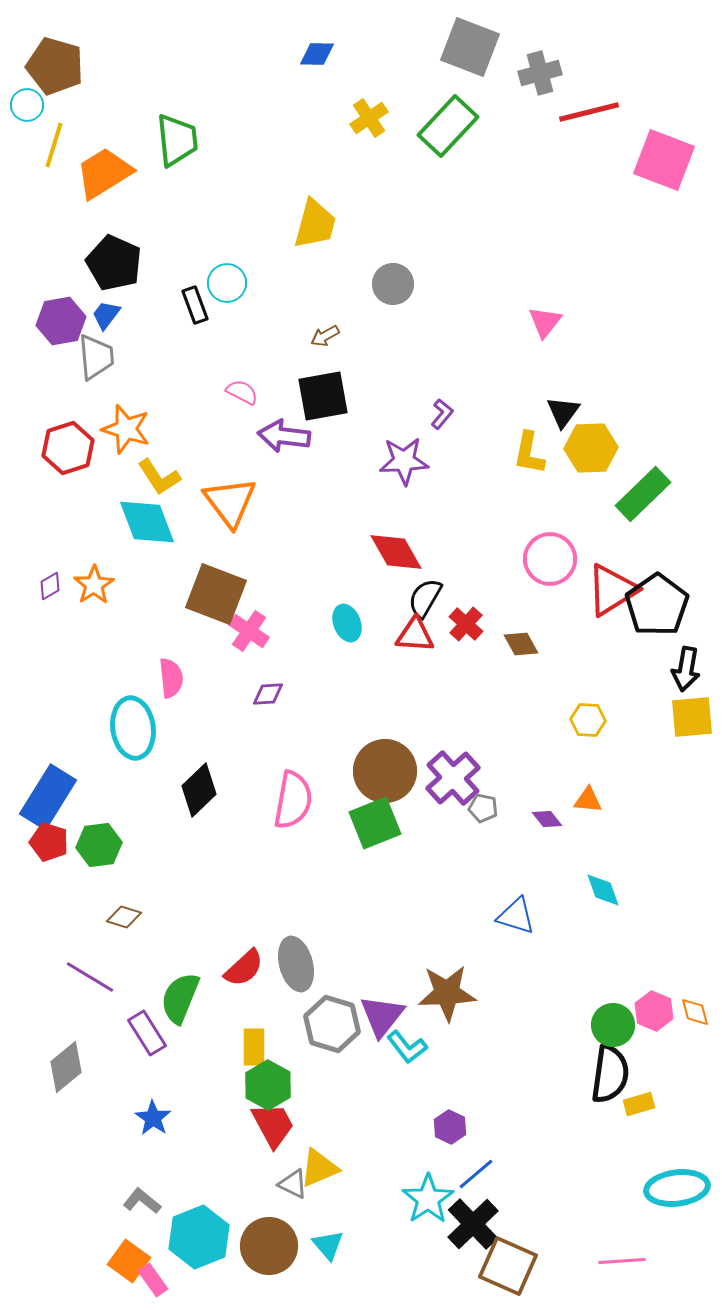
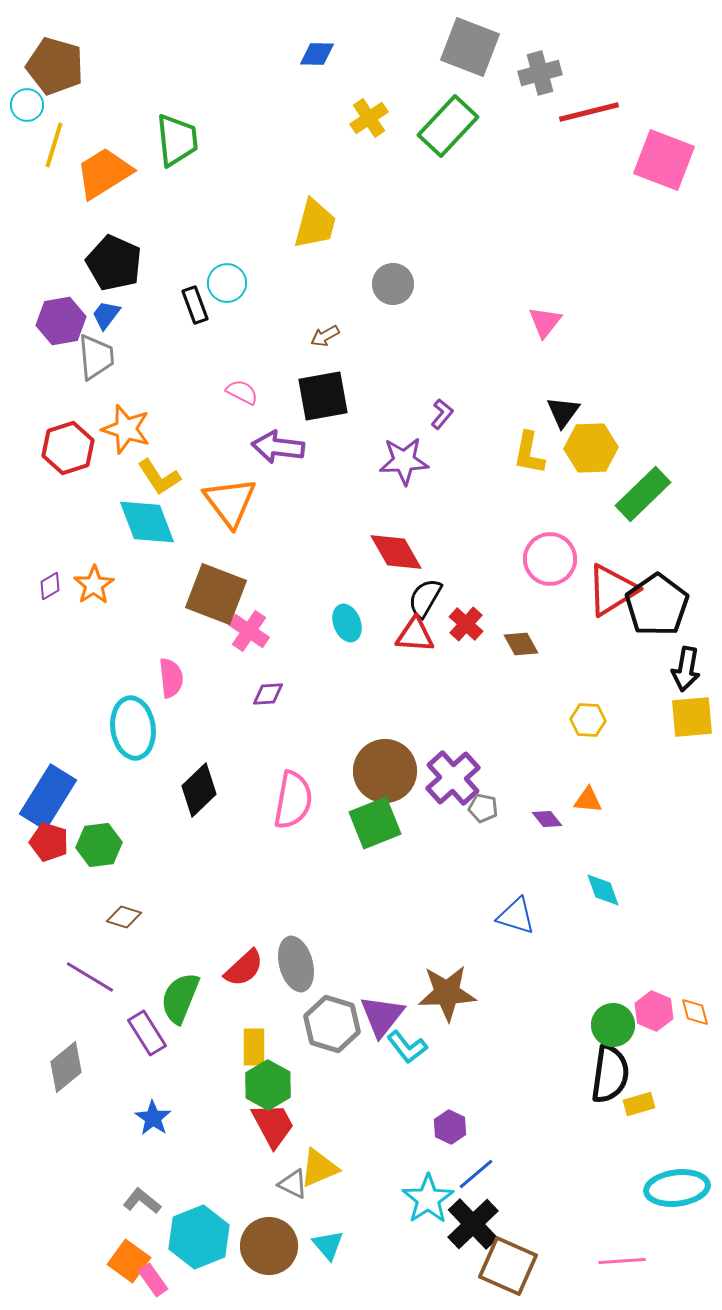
purple arrow at (284, 436): moved 6 px left, 11 px down
